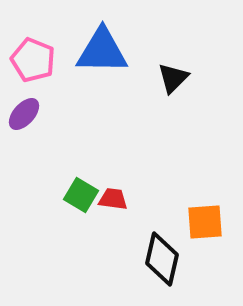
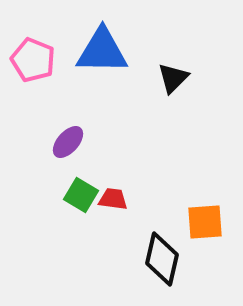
purple ellipse: moved 44 px right, 28 px down
